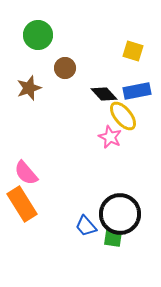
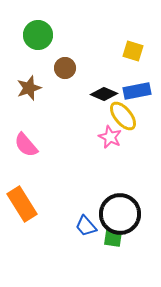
black diamond: rotated 24 degrees counterclockwise
pink semicircle: moved 28 px up
